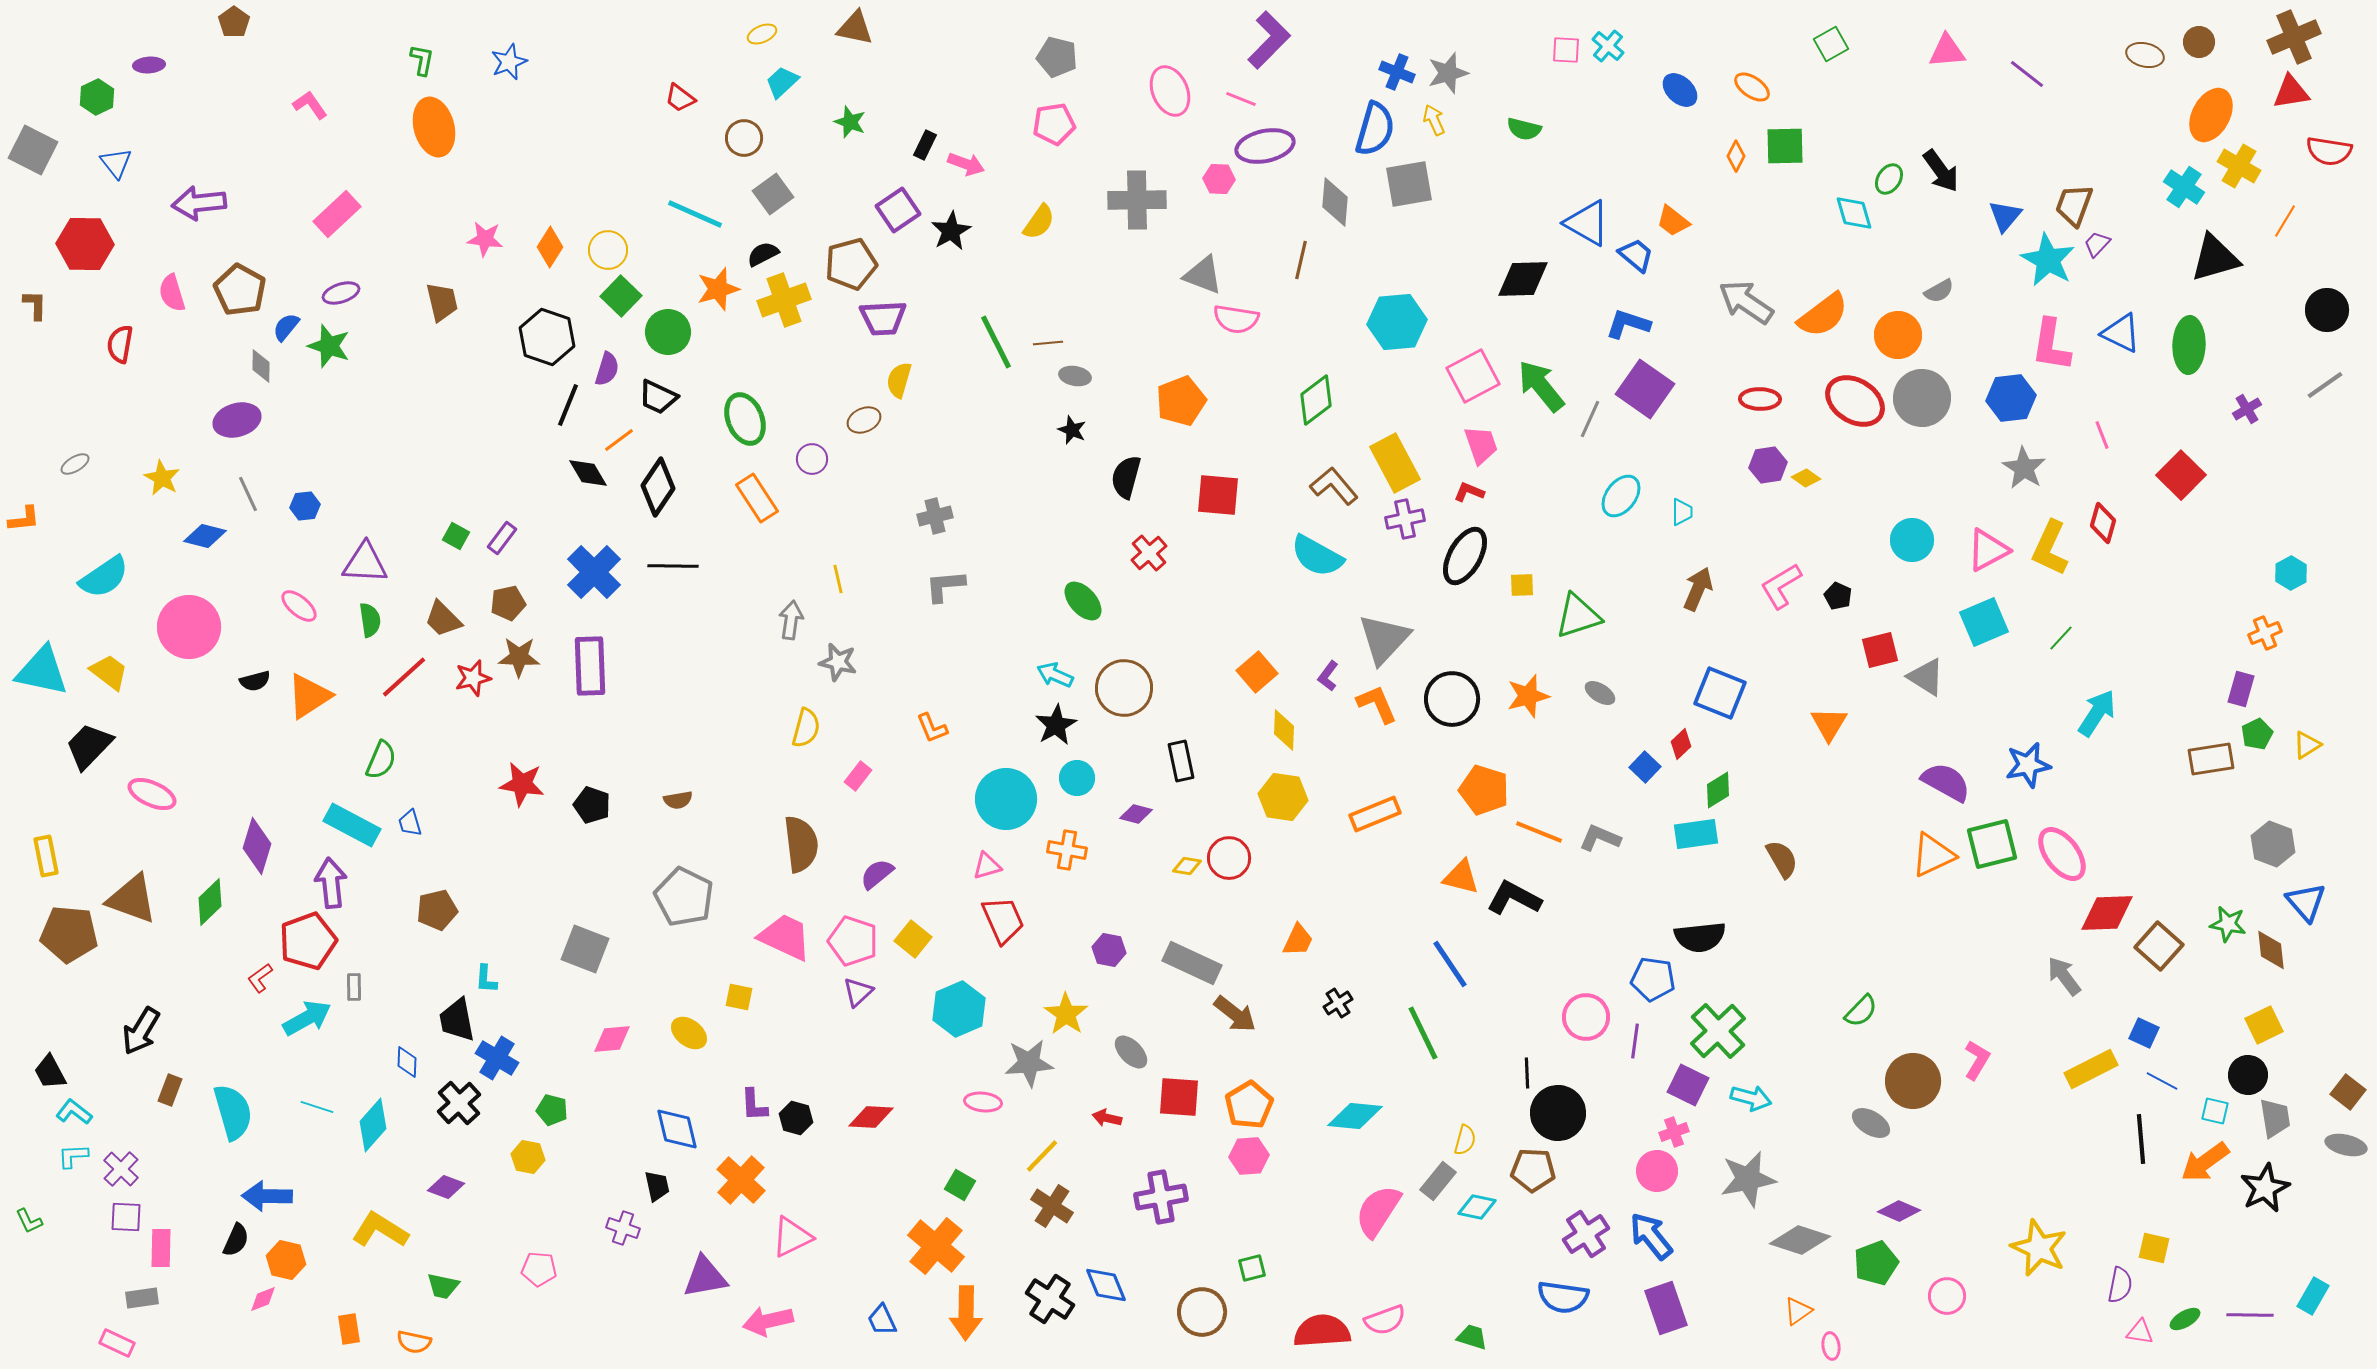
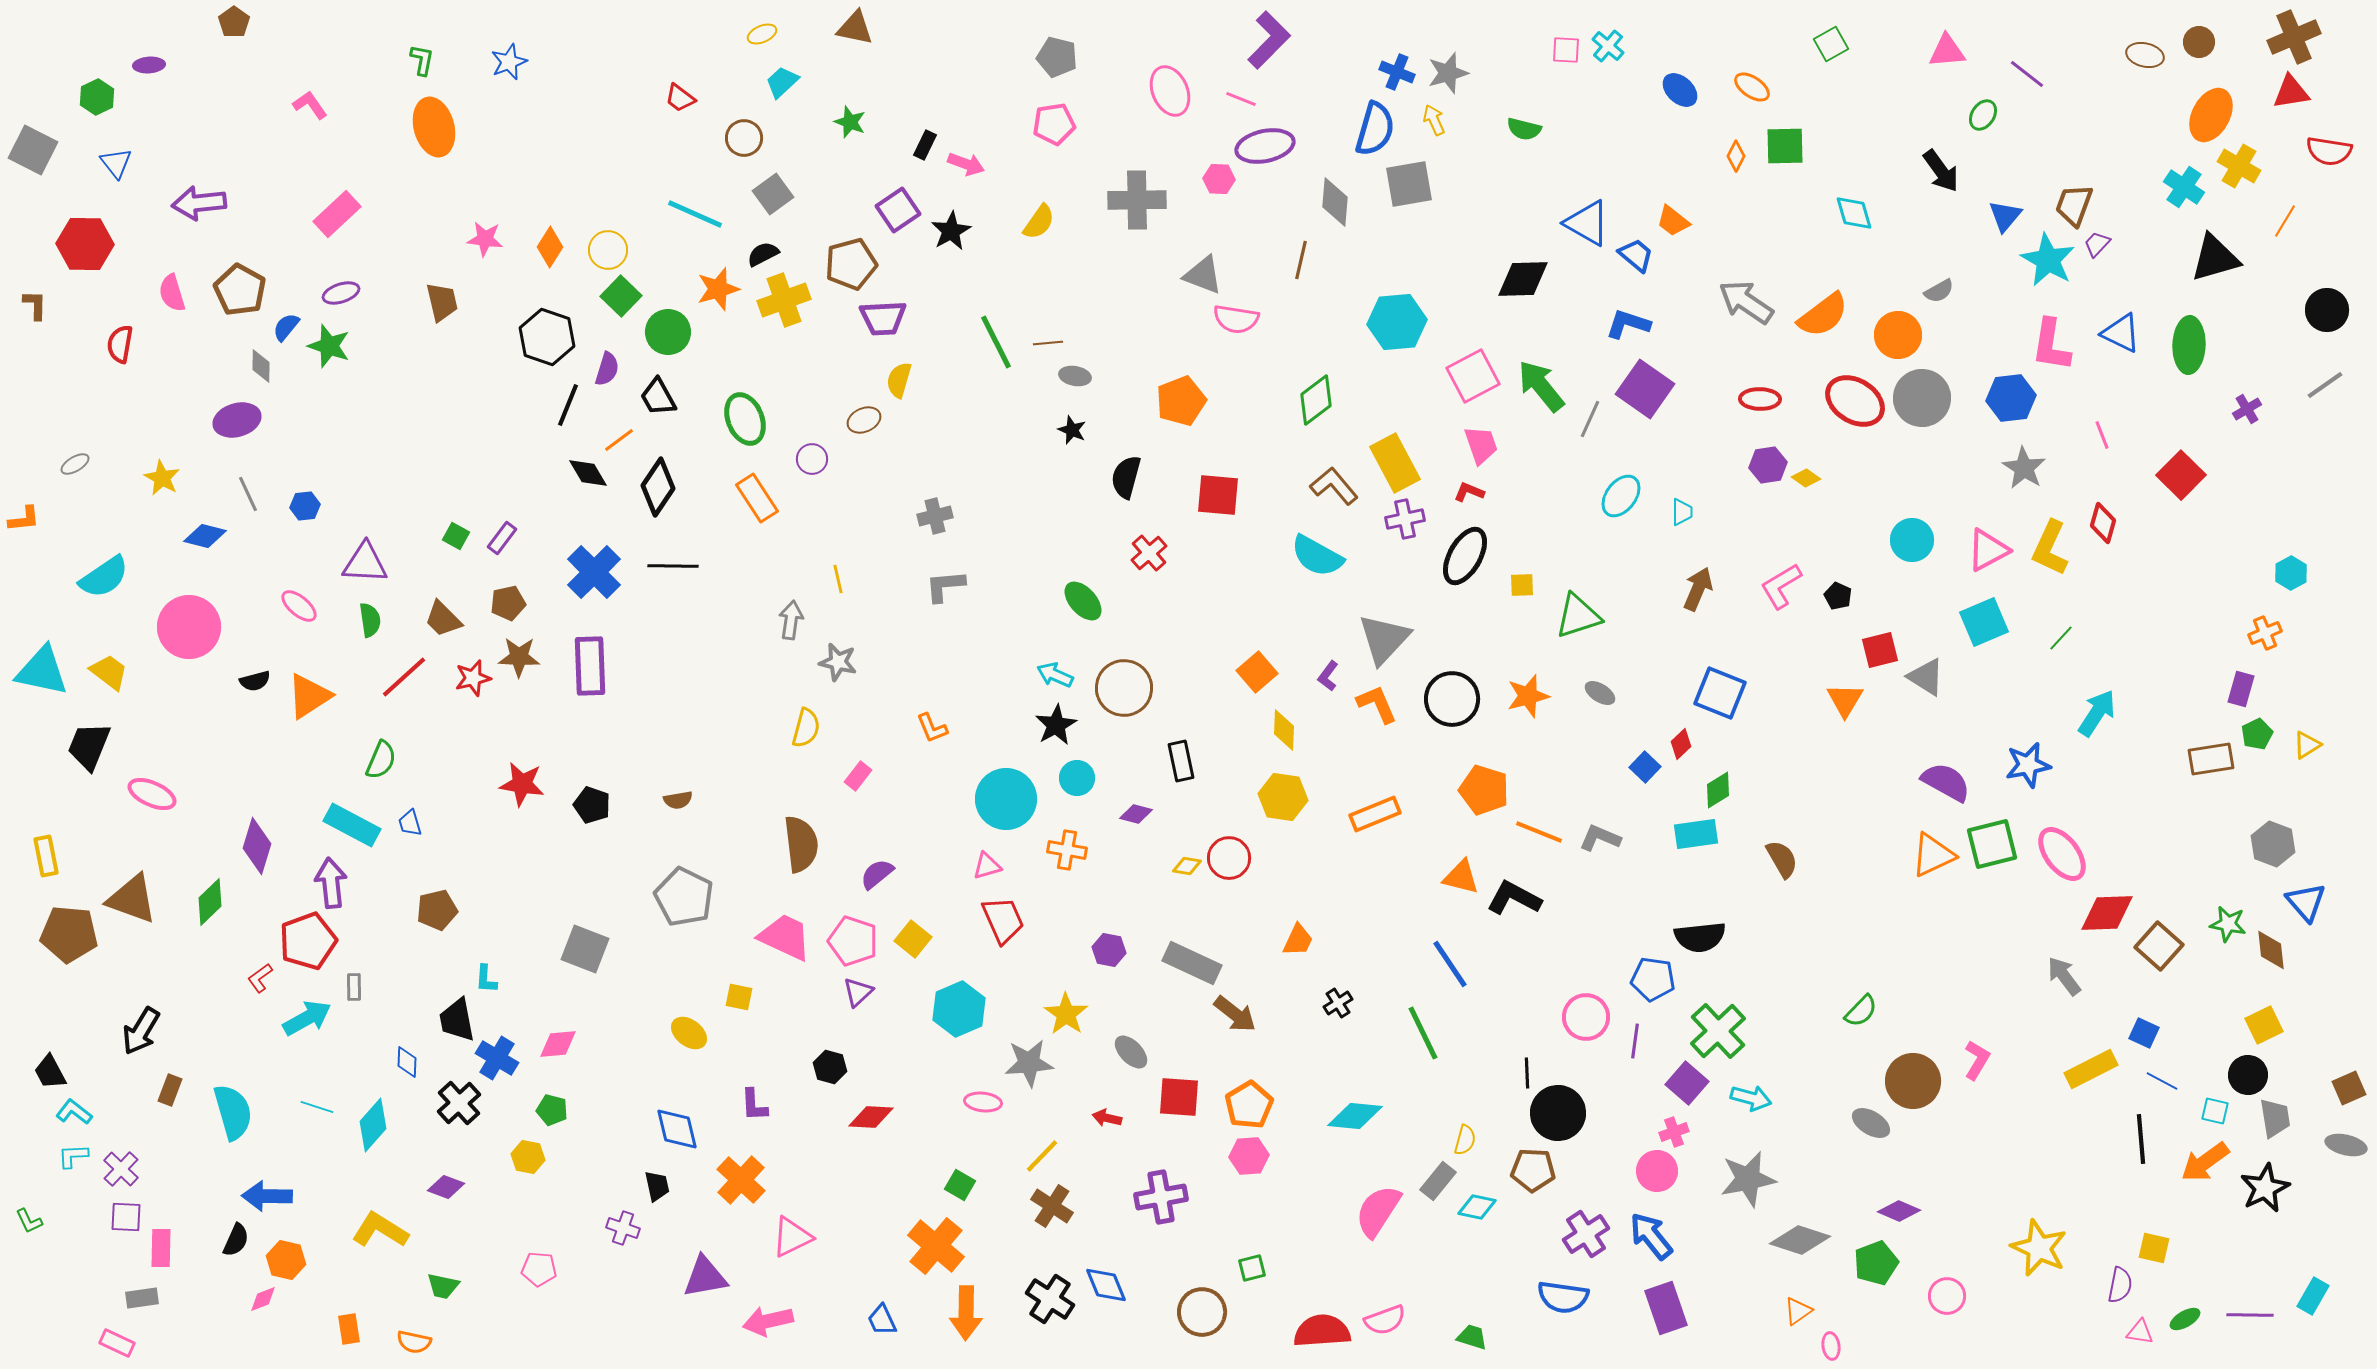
green ellipse at (1889, 179): moved 94 px right, 64 px up
black trapezoid at (658, 397): rotated 36 degrees clockwise
orange triangle at (1829, 724): moved 16 px right, 24 px up
black trapezoid at (89, 746): rotated 22 degrees counterclockwise
pink diamond at (612, 1039): moved 54 px left, 5 px down
purple square at (1688, 1085): moved 1 px left, 2 px up; rotated 15 degrees clockwise
brown square at (2348, 1092): moved 1 px right, 4 px up; rotated 28 degrees clockwise
black hexagon at (796, 1118): moved 34 px right, 51 px up
